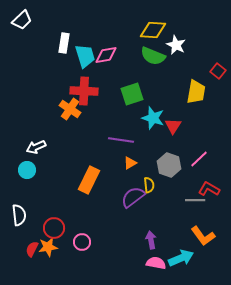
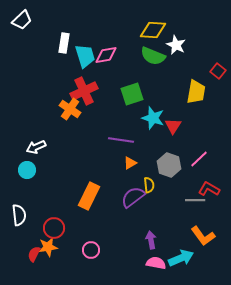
red cross: rotated 28 degrees counterclockwise
orange rectangle: moved 16 px down
pink circle: moved 9 px right, 8 px down
red semicircle: moved 2 px right, 5 px down
